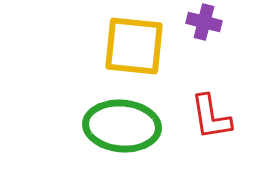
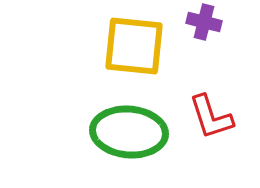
red L-shape: rotated 9 degrees counterclockwise
green ellipse: moved 7 px right, 6 px down
